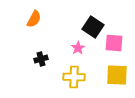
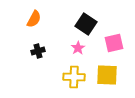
black square: moved 7 px left, 3 px up
pink square: rotated 18 degrees counterclockwise
black cross: moved 3 px left, 8 px up
yellow square: moved 10 px left
